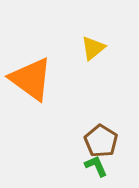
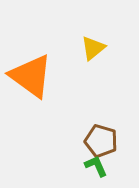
orange triangle: moved 3 px up
brown pentagon: rotated 16 degrees counterclockwise
